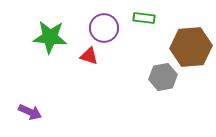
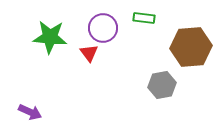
purple circle: moved 1 px left
red triangle: moved 3 px up; rotated 36 degrees clockwise
gray hexagon: moved 1 px left, 8 px down
